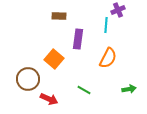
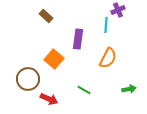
brown rectangle: moved 13 px left; rotated 40 degrees clockwise
